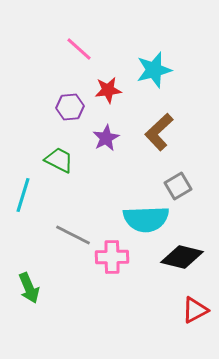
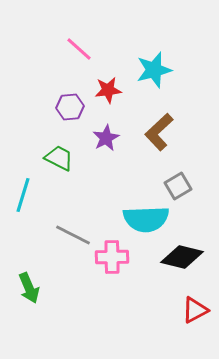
green trapezoid: moved 2 px up
